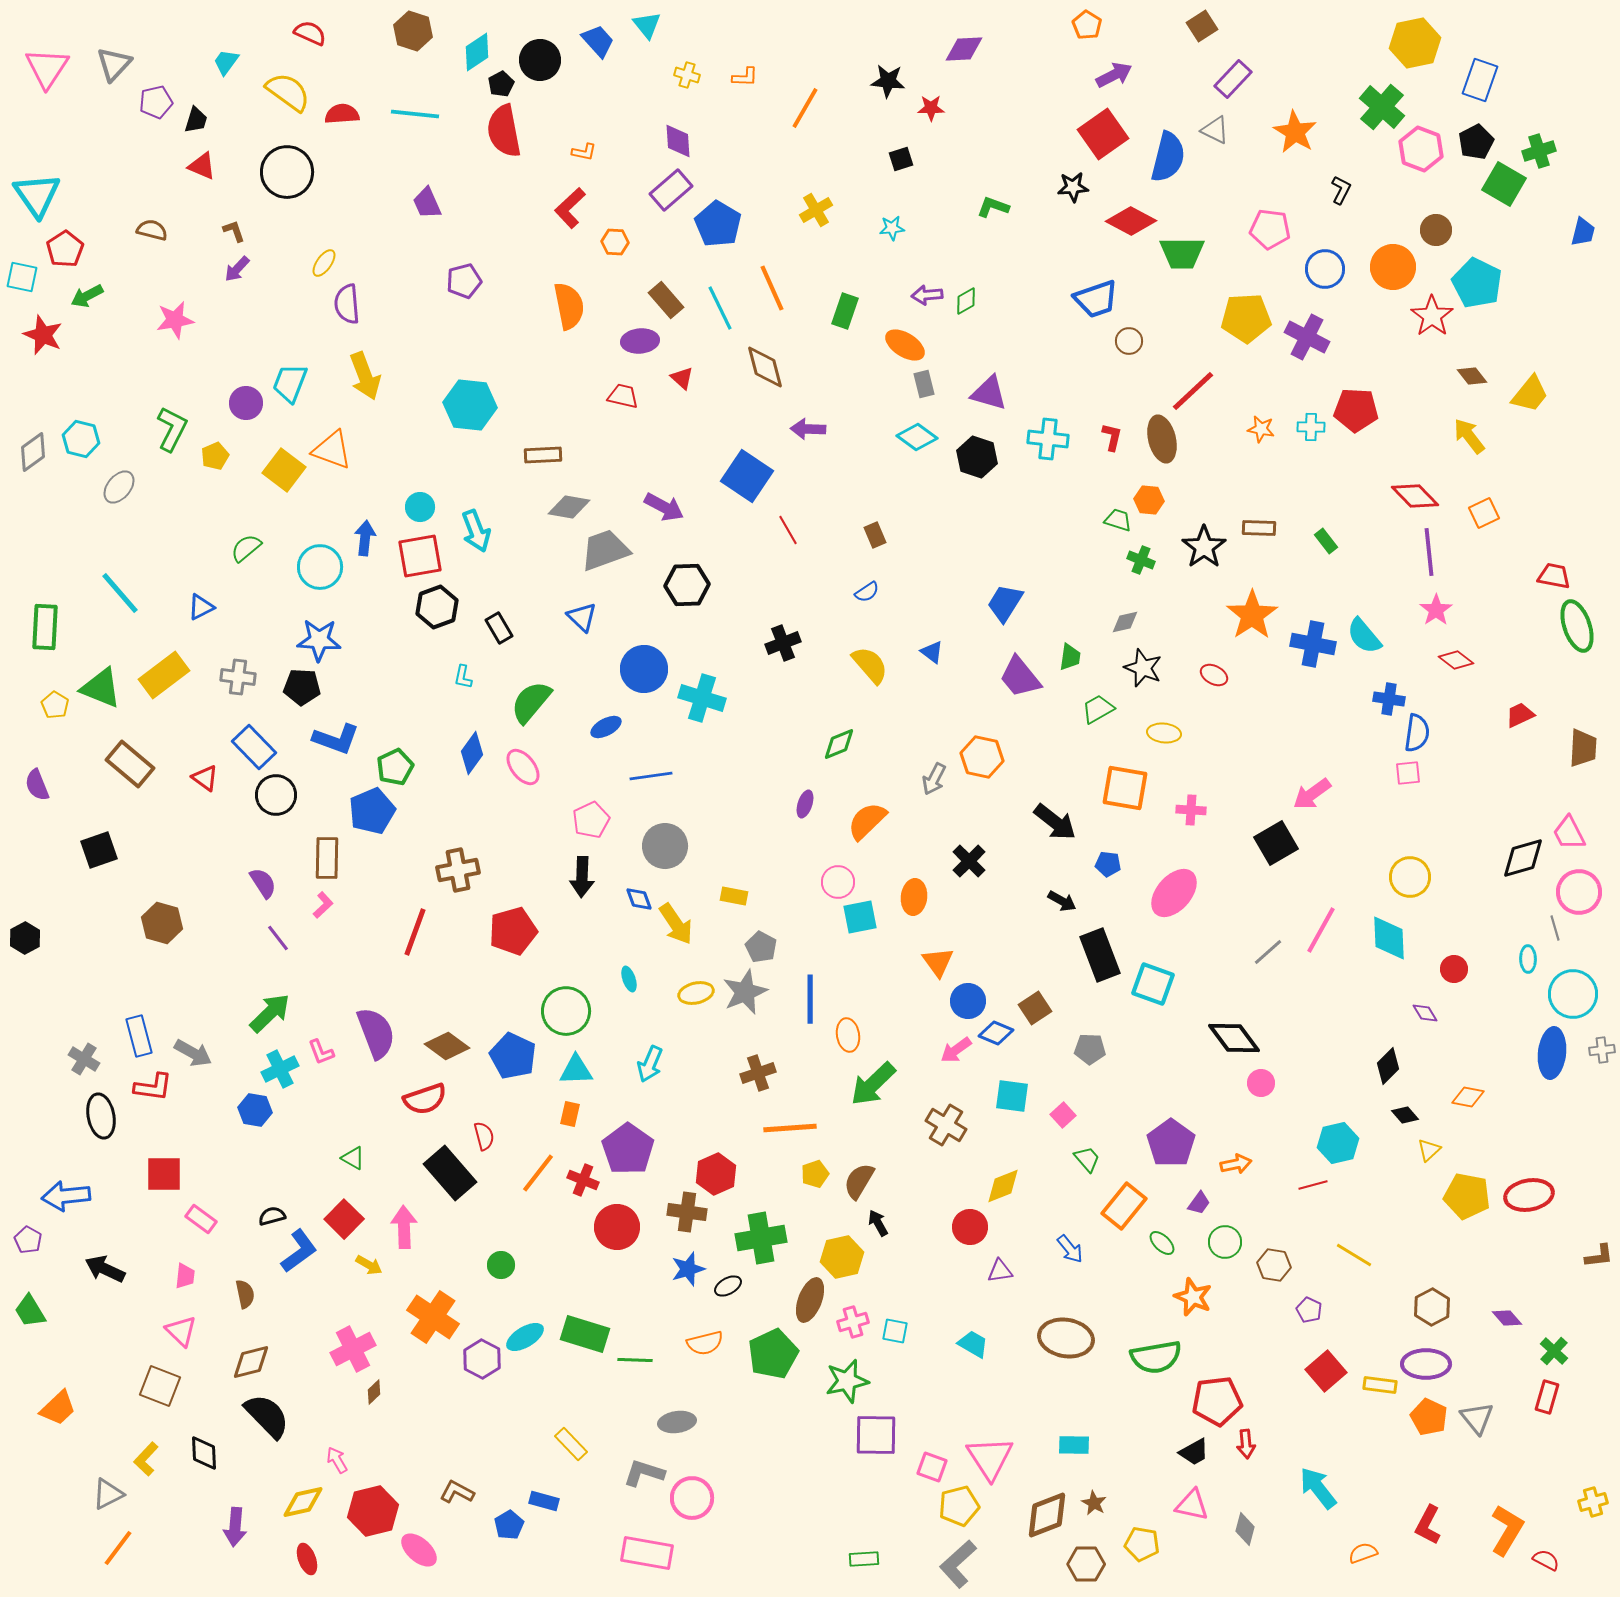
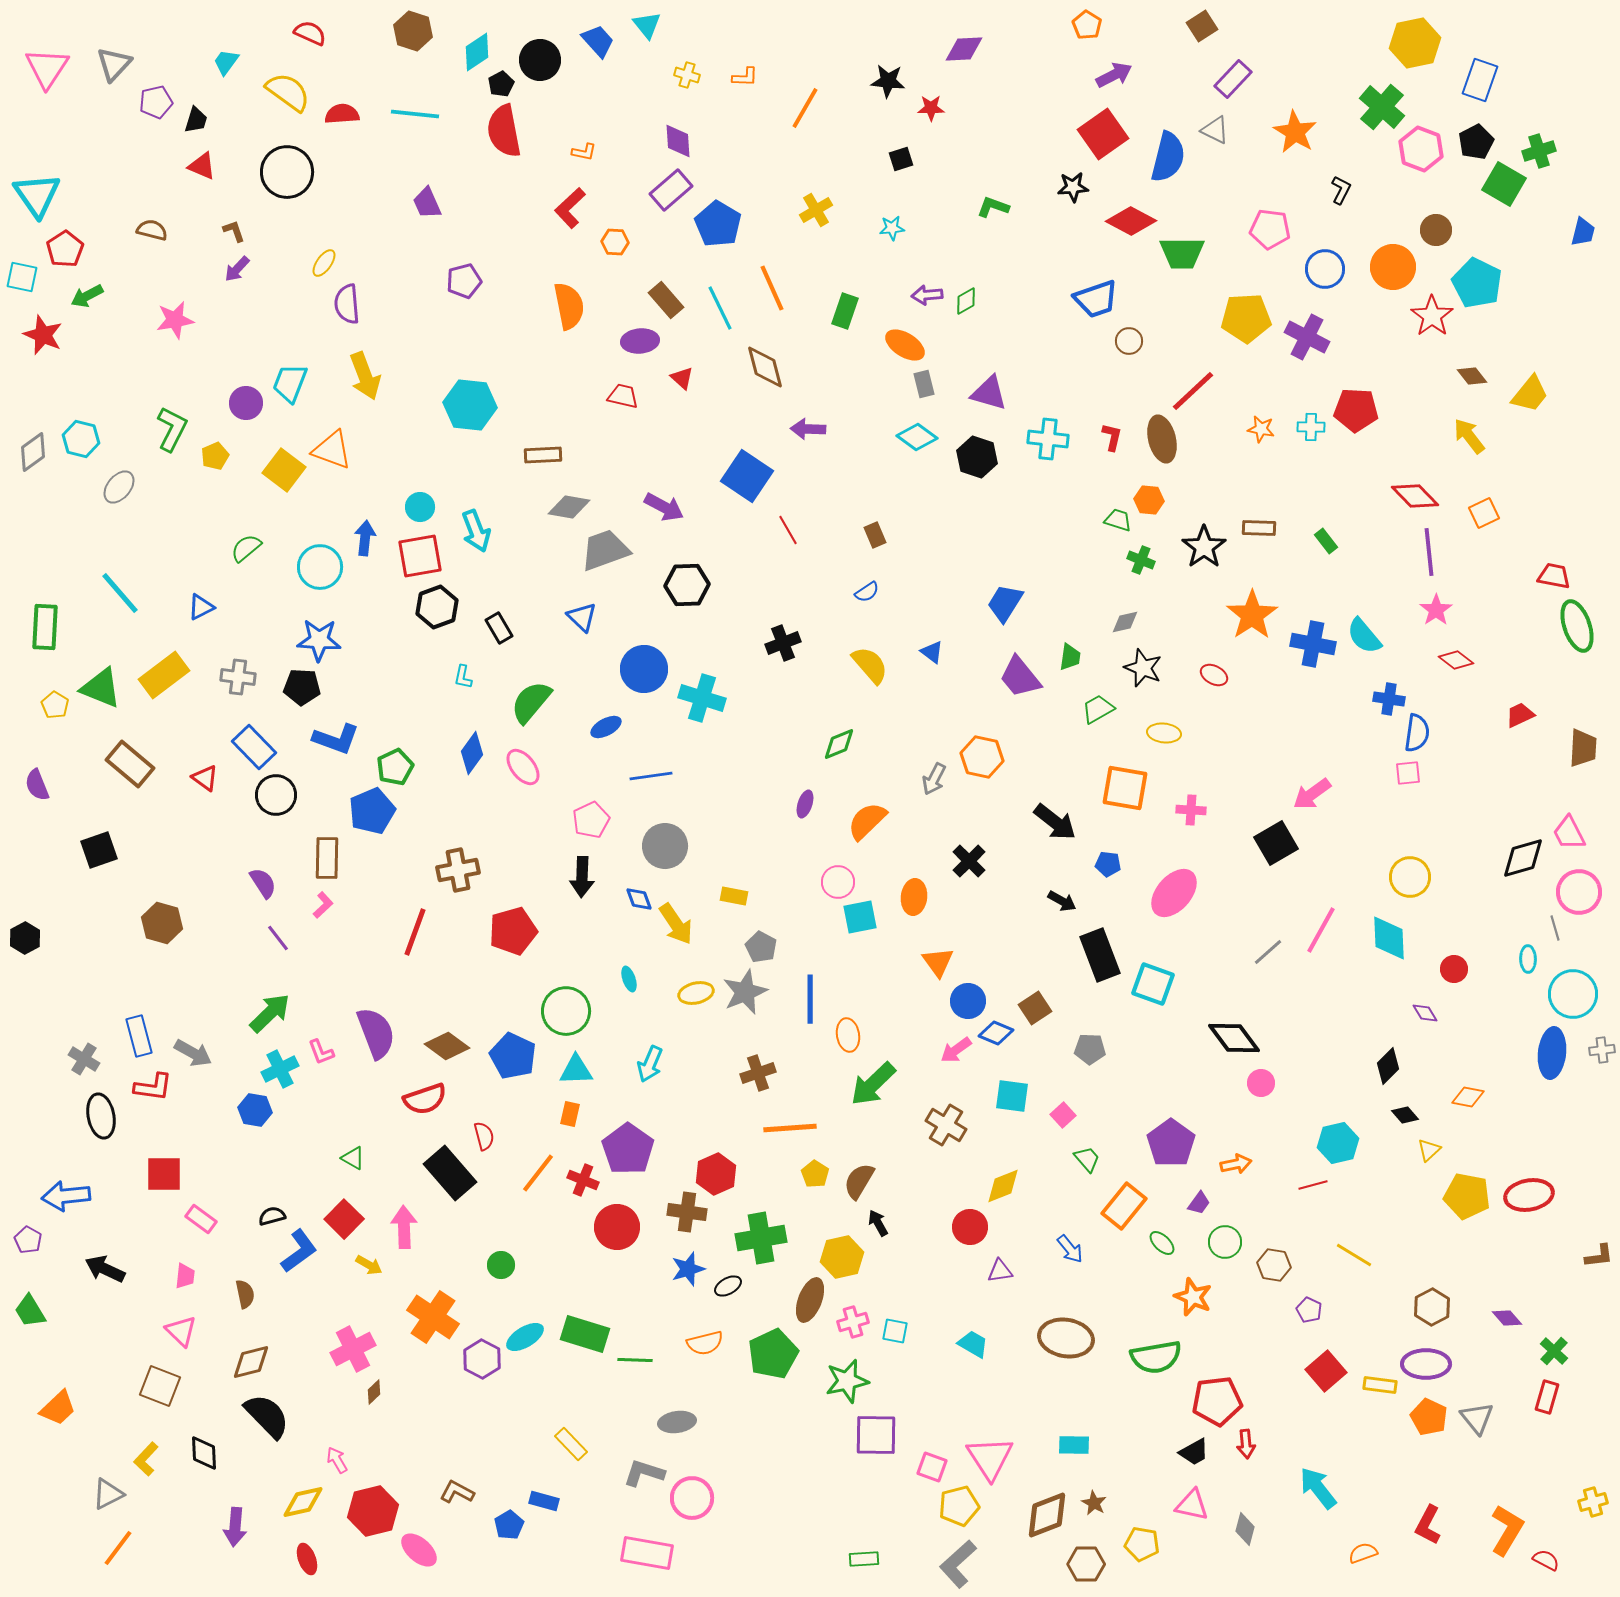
yellow pentagon at (815, 1174): rotated 20 degrees counterclockwise
